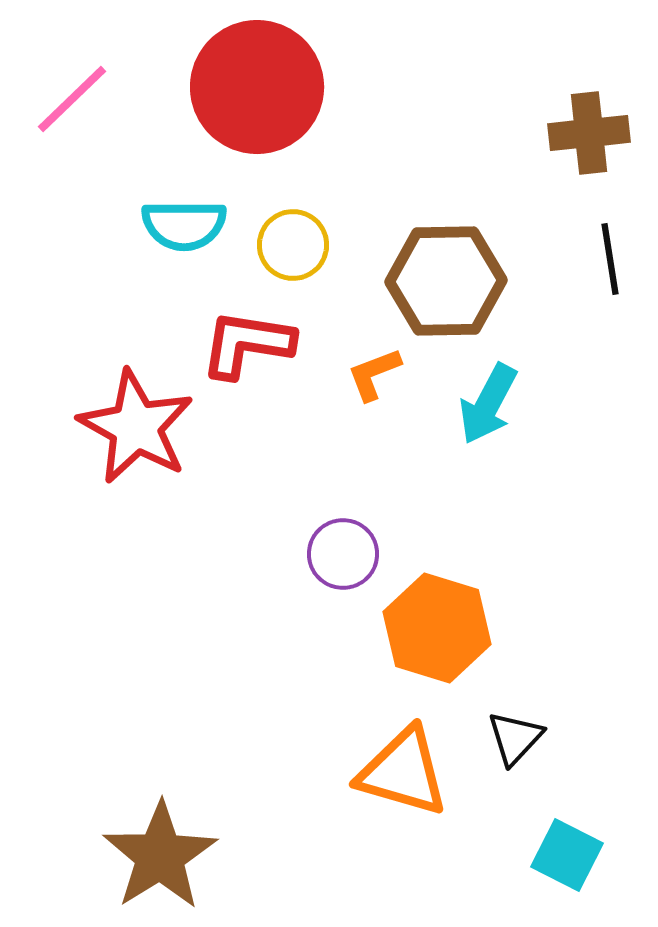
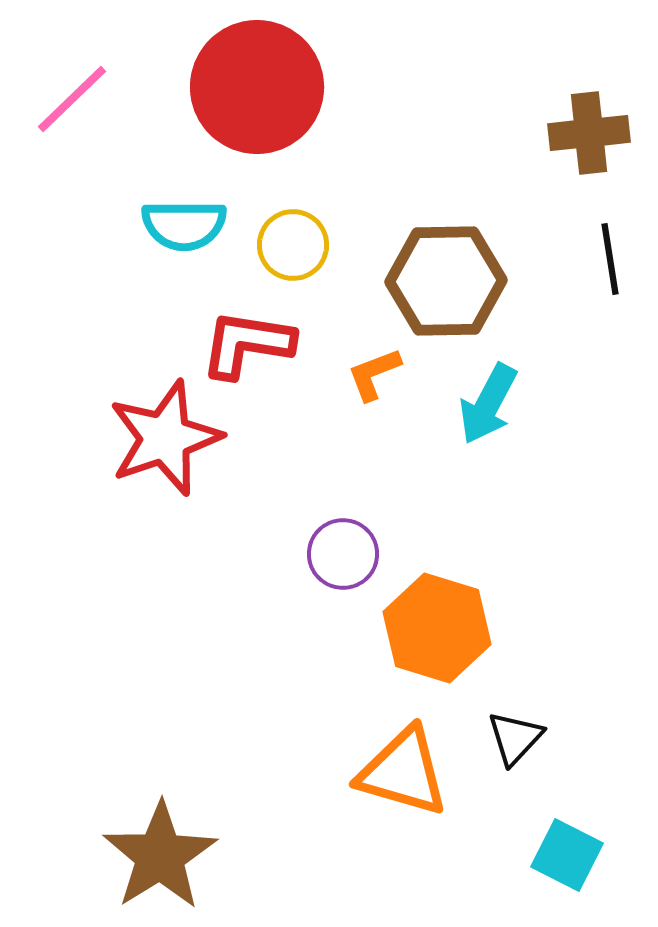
red star: moved 29 px right, 11 px down; rotated 24 degrees clockwise
